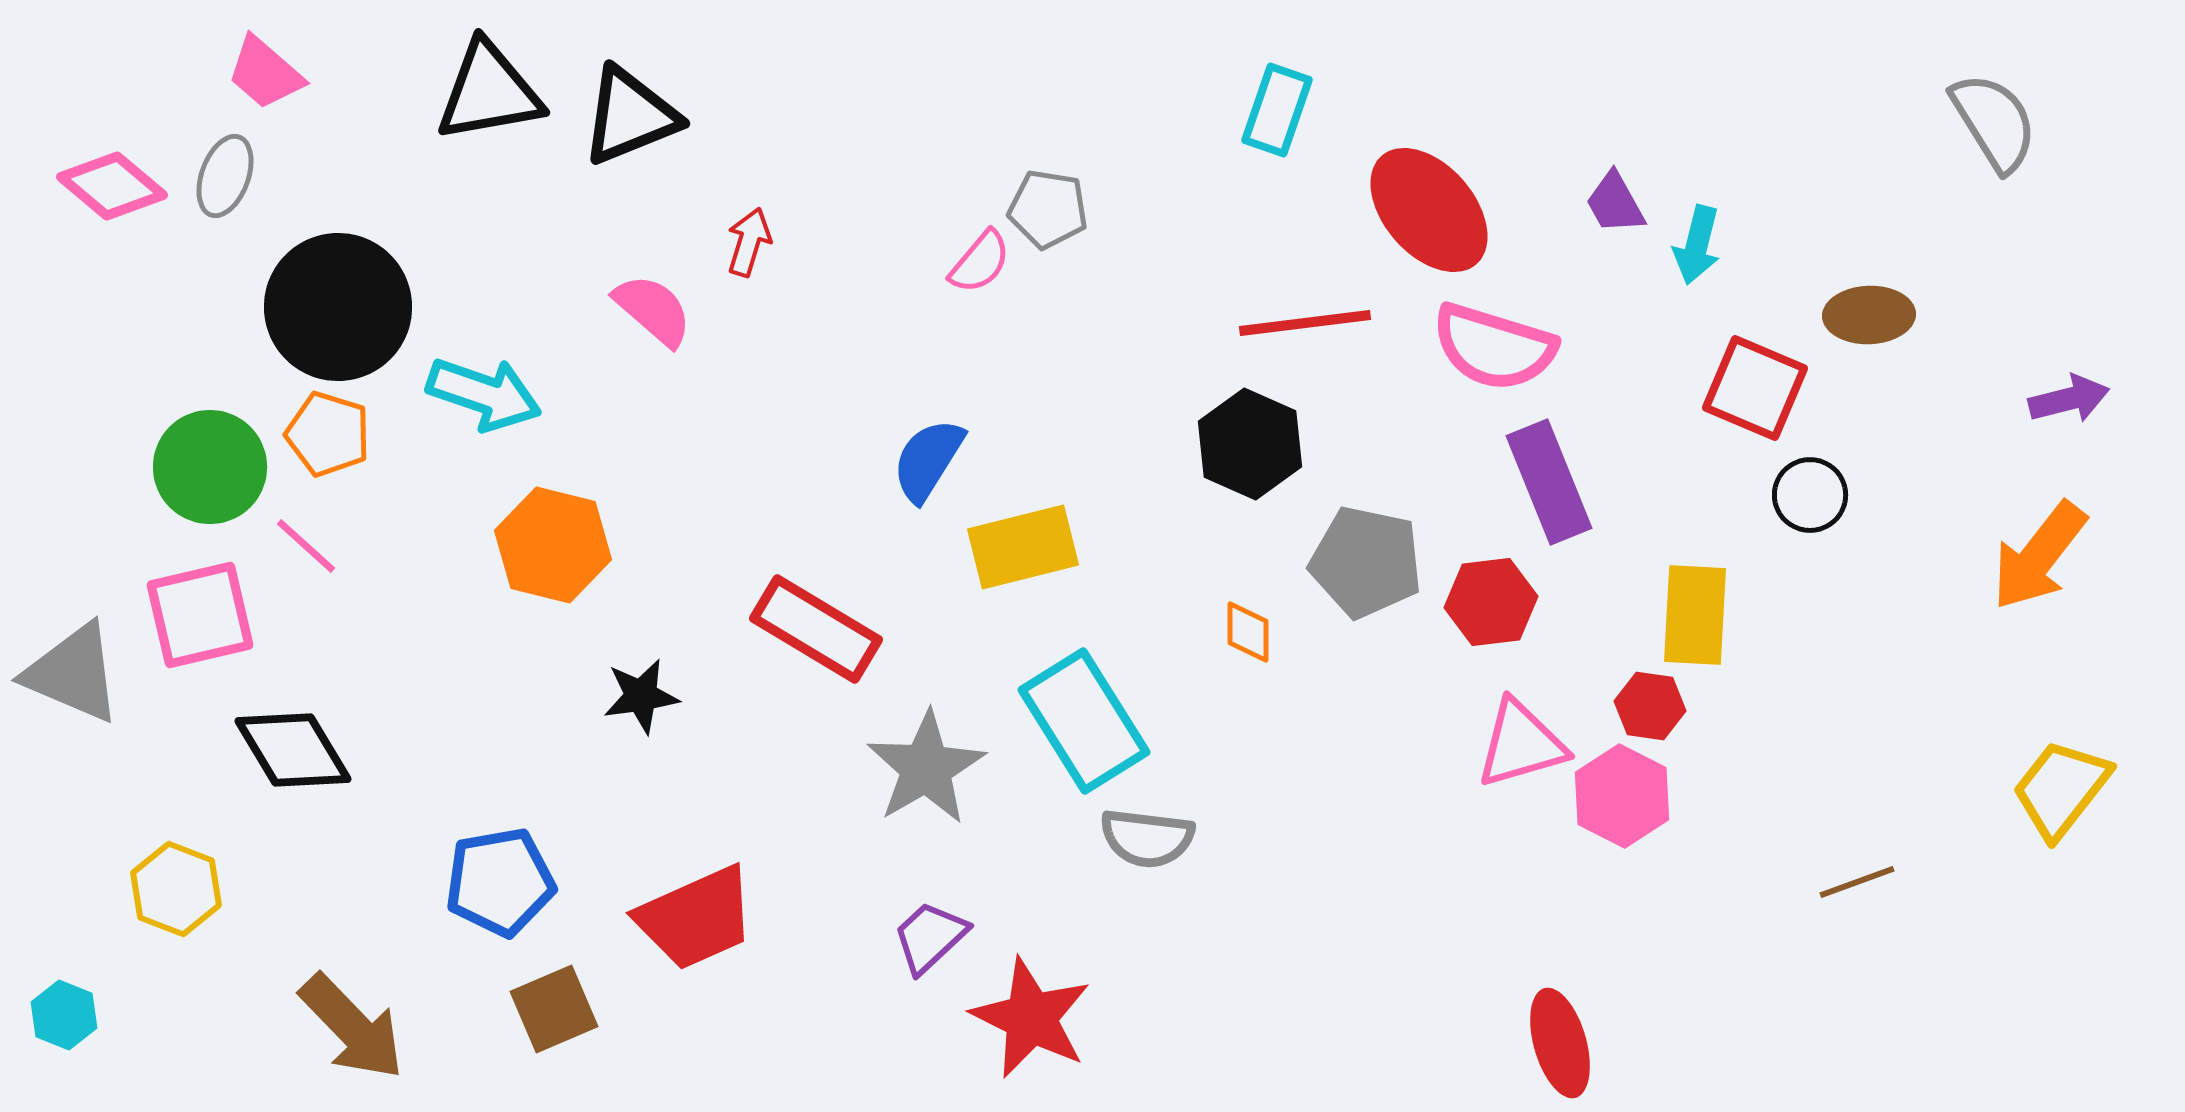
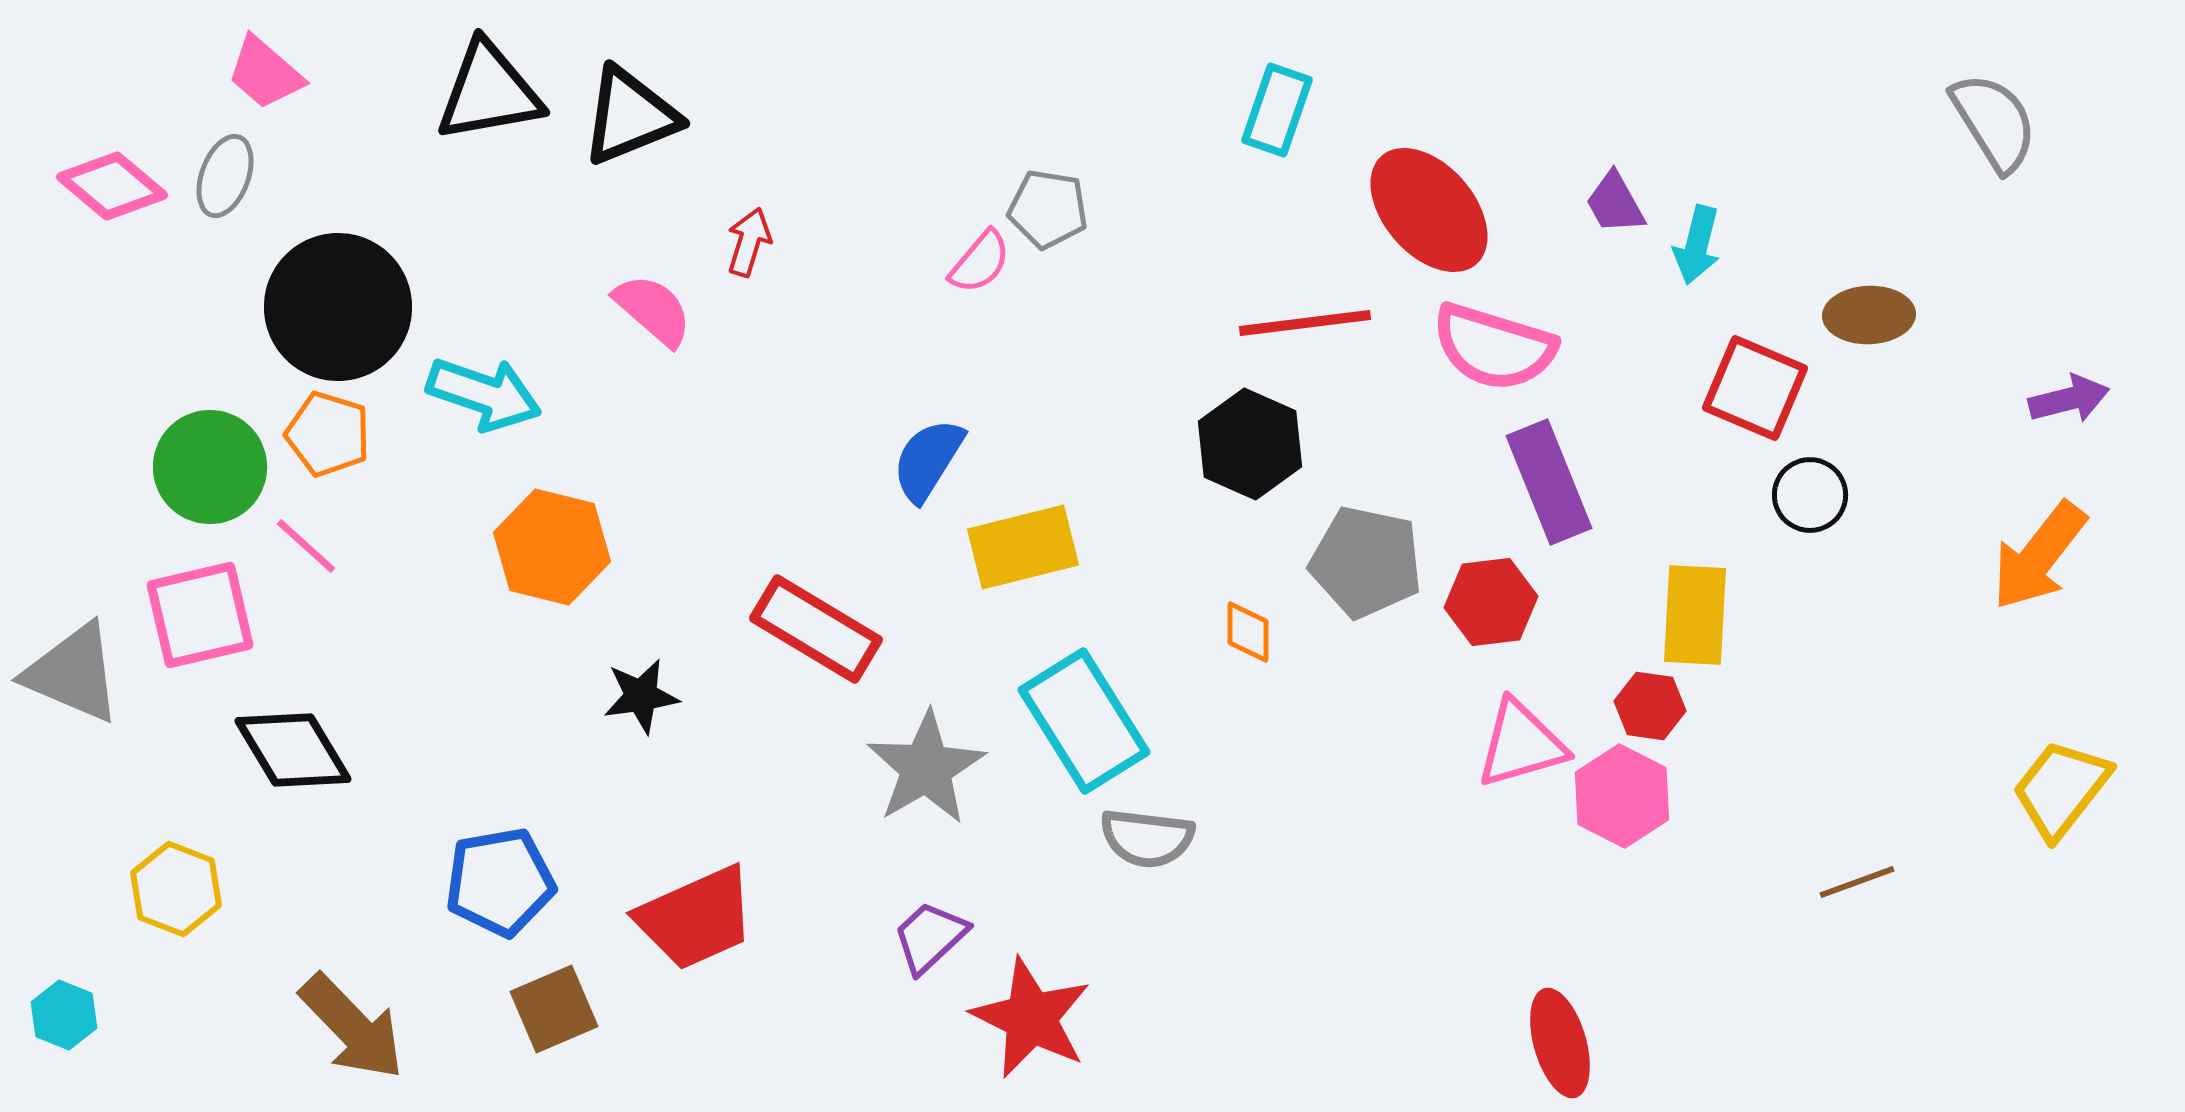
orange hexagon at (553, 545): moved 1 px left, 2 px down
